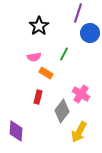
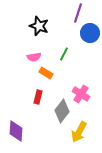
black star: rotated 18 degrees counterclockwise
